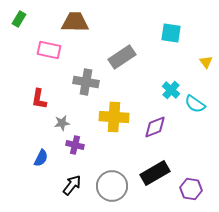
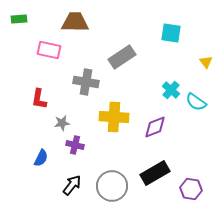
green rectangle: rotated 56 degrees clockwise
cyan semicircle: moved 1 px right, 2 px up
